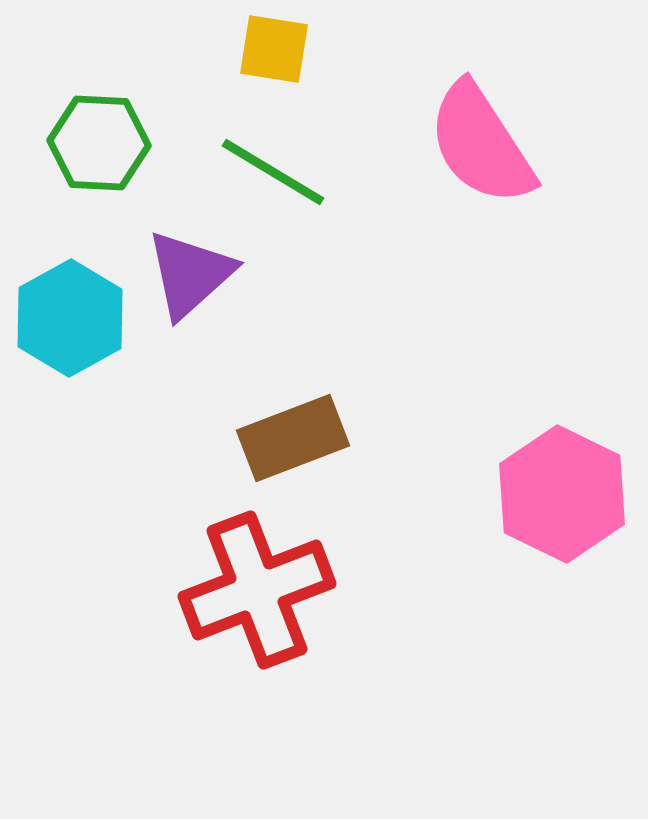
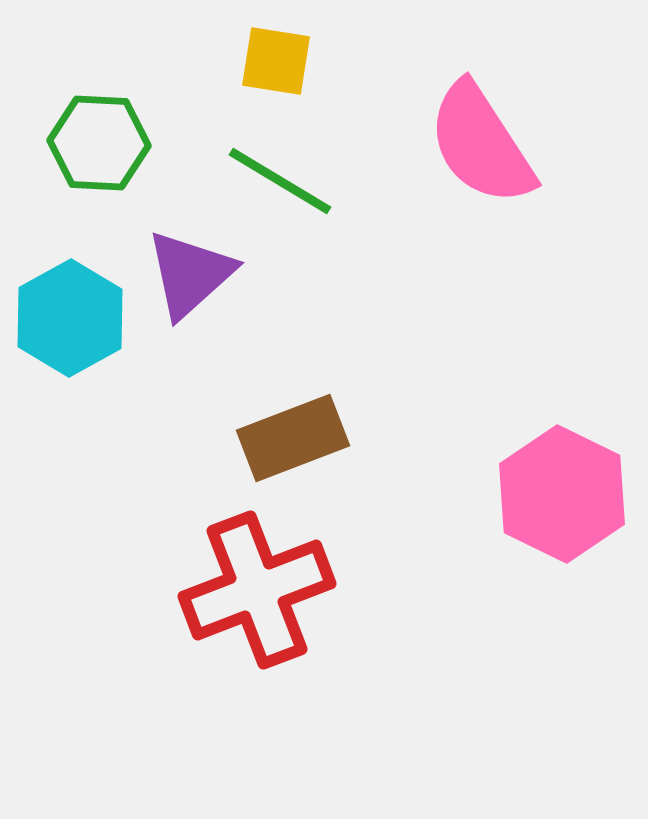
yellow square: moved 2 px right, 12 px down
green line: moved 7 px right, 9 px down
